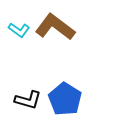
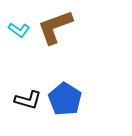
brown L-shape: rotated 57 degrees counterclockwise
